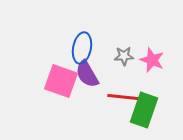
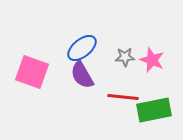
blue ellipse: rotated 40 degrees clockwise
gray star: moved 1 px right, 1 px down
purple semicircle: moved 5 px left, 1 px down
pink square: moved 29 px left, 9 px up
green rectangle: moved 10 px right; rotated 60 degrees clockwise
